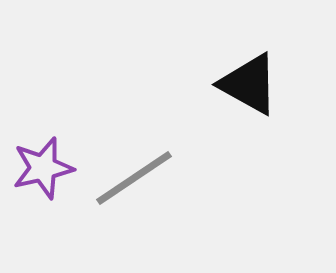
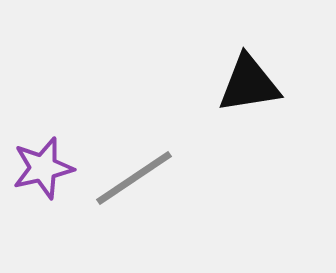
black triangle: rotated 38 degrees counterclockwise
